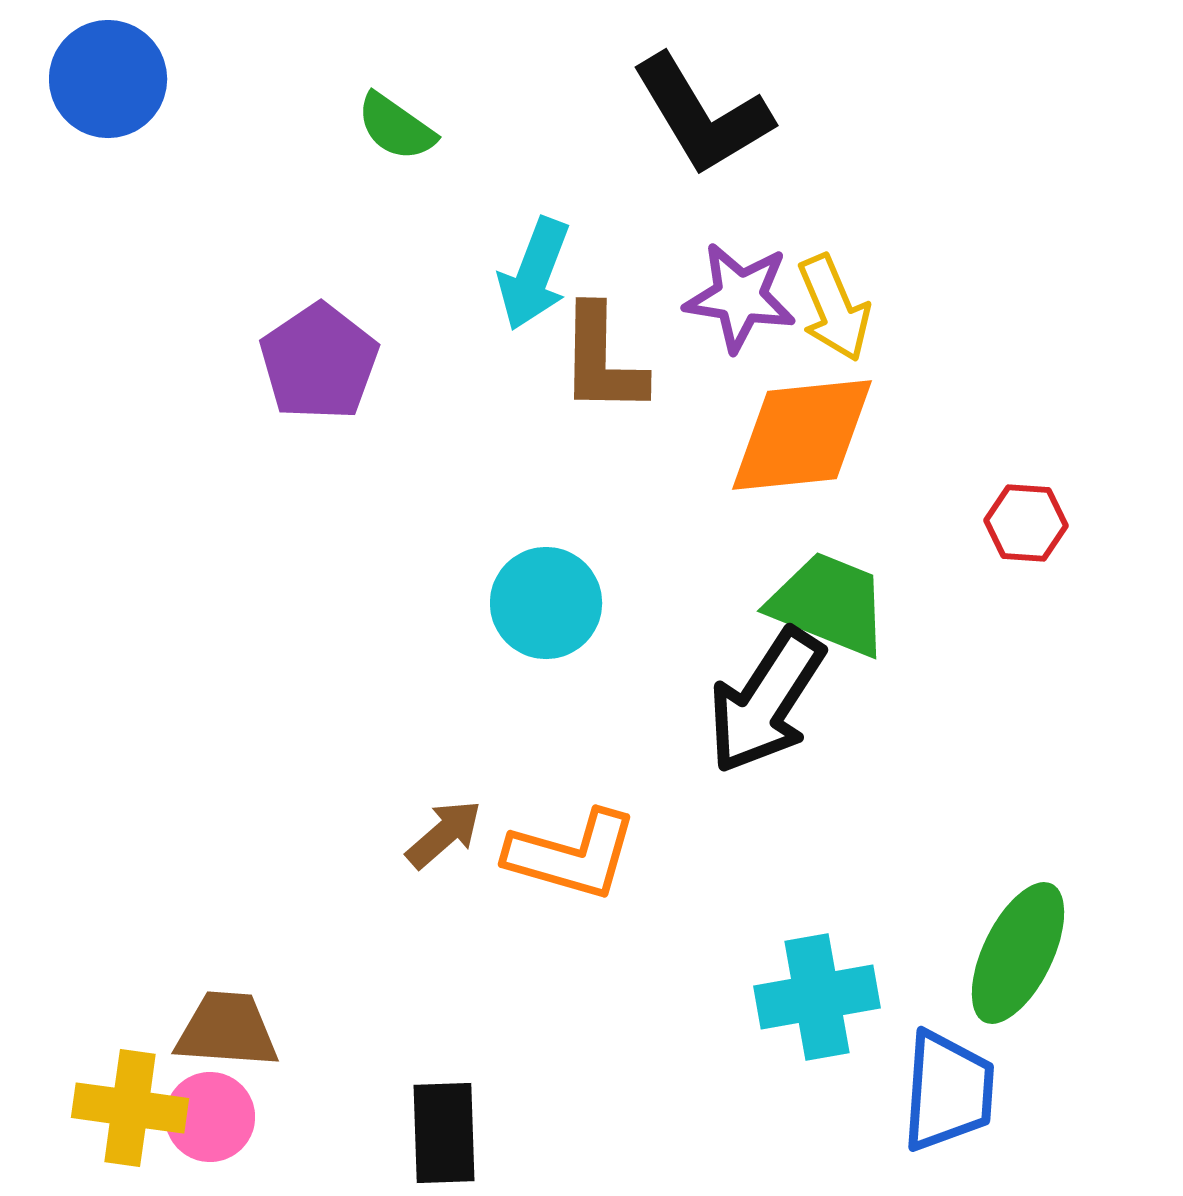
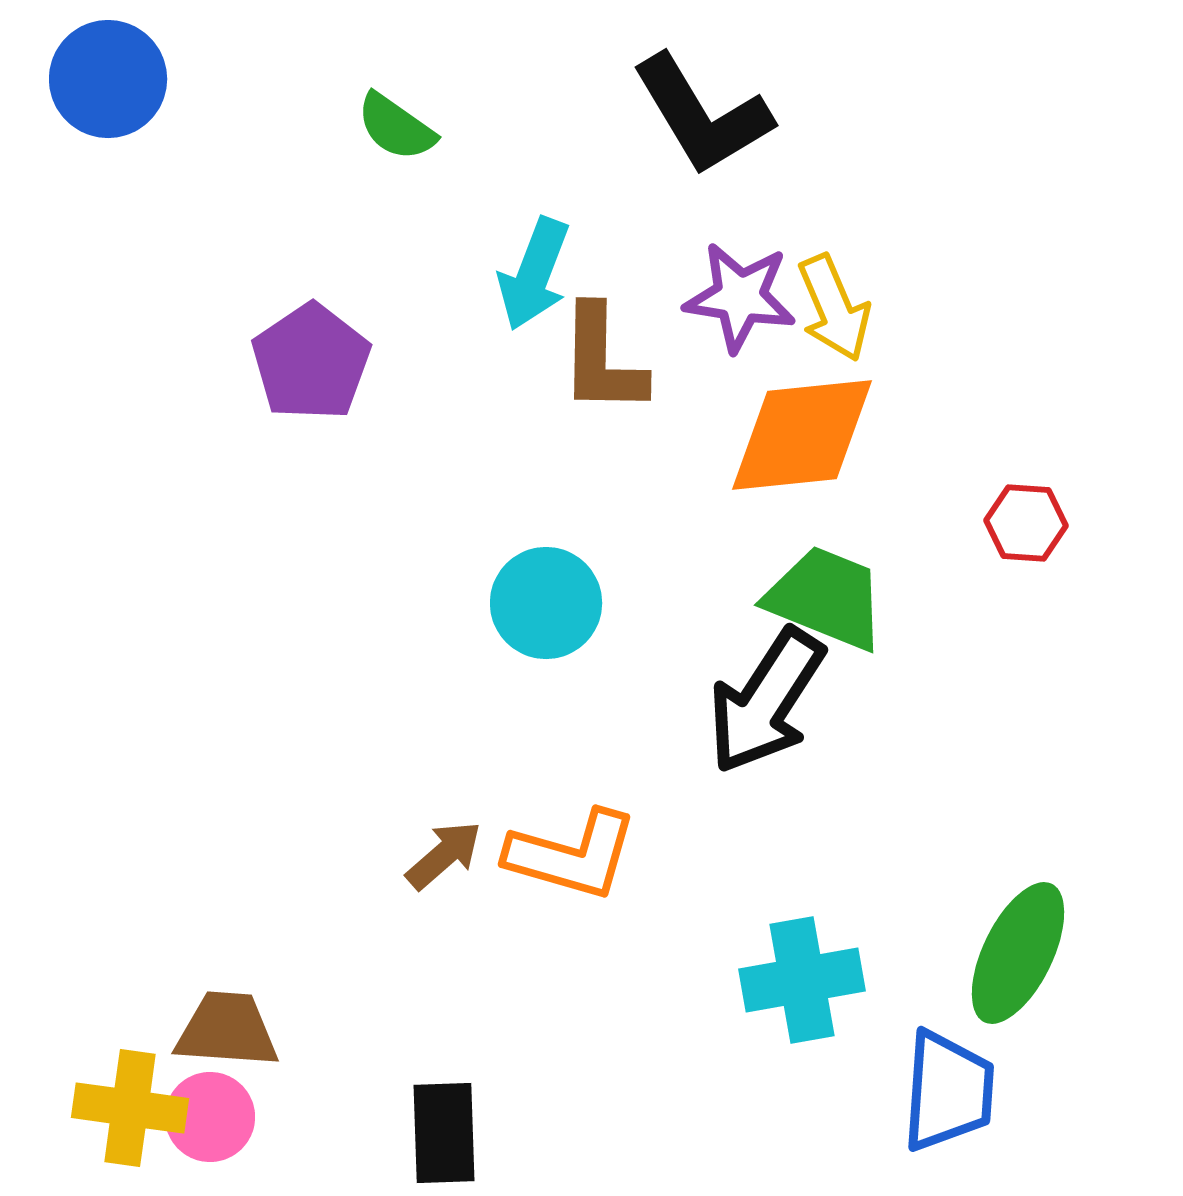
purple pentagon: moved 8 px left
green trapezoid: moved 3 px left, 6 px up
brown arrow: moved 21 px down
cyan cross: moved 15 px left, 17 px up
